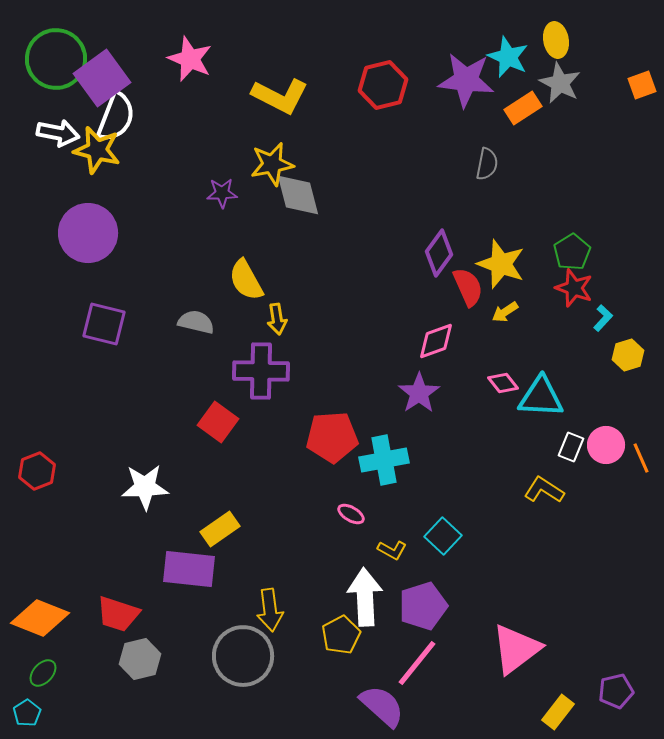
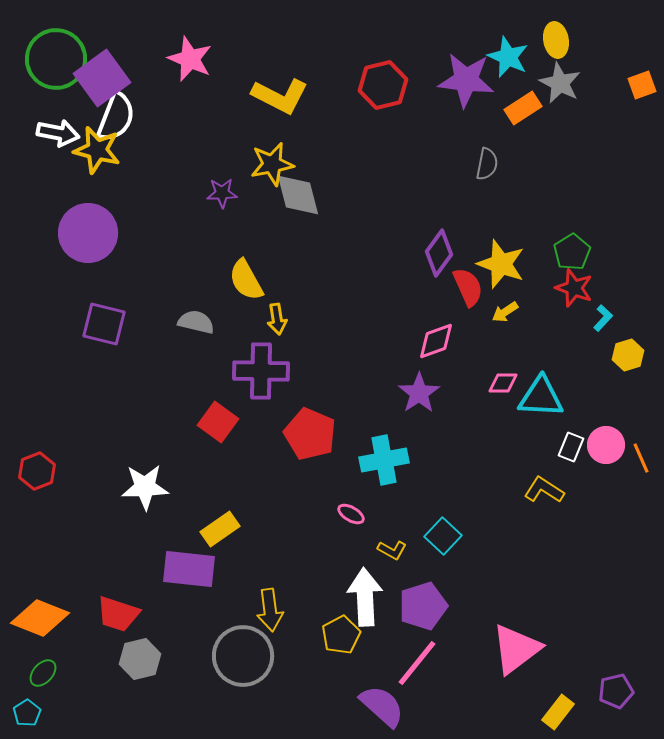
pink diamond at (503, 383): rotated 52 degrees counterclockwise
red pentagon at (332, 437): moved 22 px left, 3 px up; rotated 27 degrees clockwise
